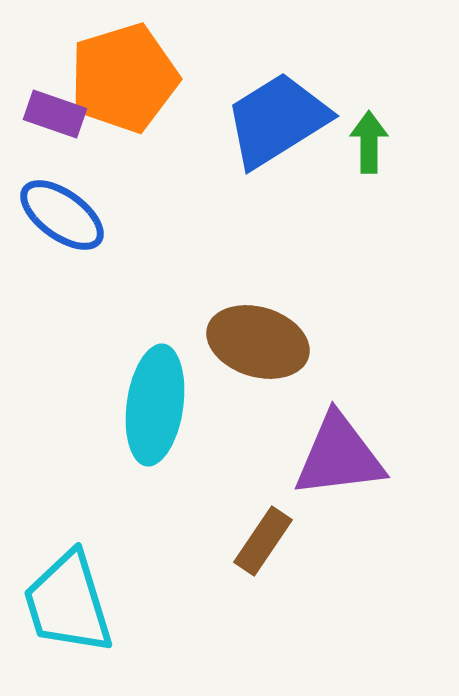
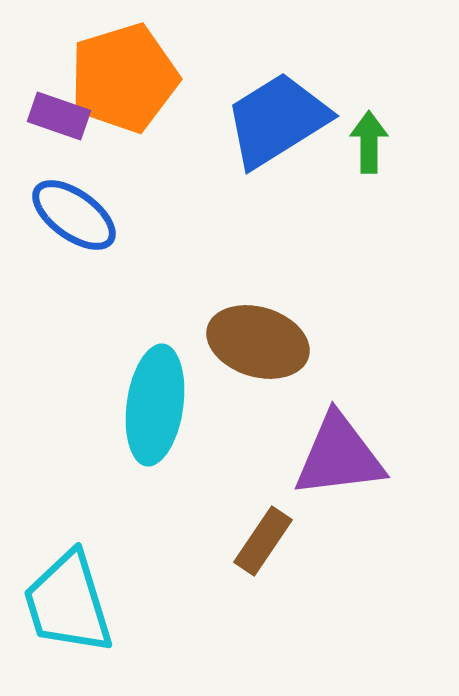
purple rectangle: moved 4 px right, 2 px down
blue ellipse: moved 12 px right
